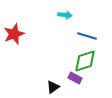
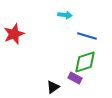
green diamond: moved 1 px down
